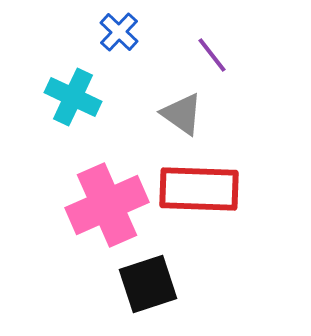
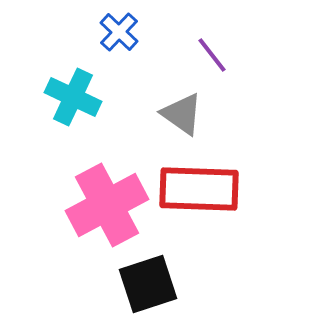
pink cross: rotated 4 degrees counterclockwise
